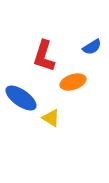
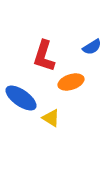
orange ellipse: moved 2 px left
